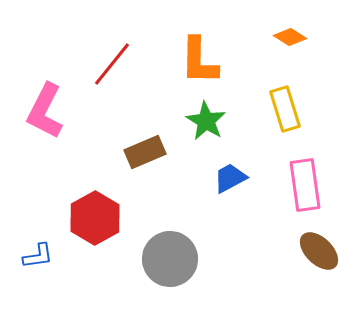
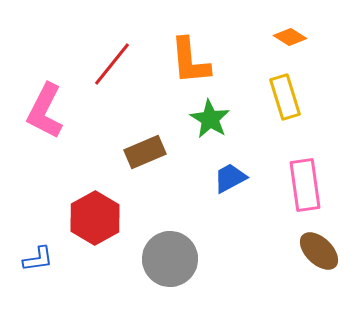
orange L-shape: moved 9 px left; rotated 6 degrees counterclockwise
yellow rectangle: moved 12 px up
green star: moved 4 px right, 2 px up
blue L-shape: moved 3 px down
